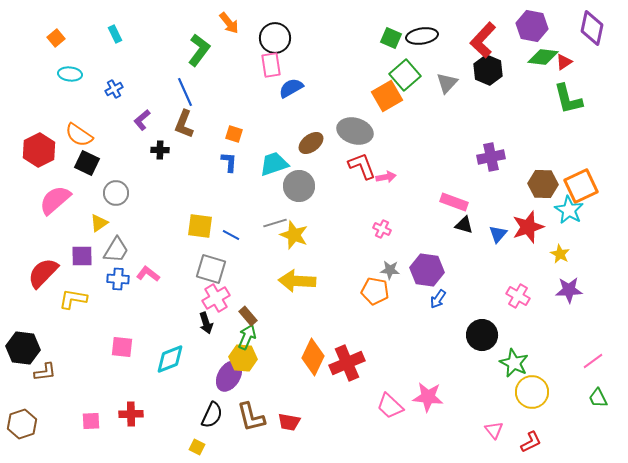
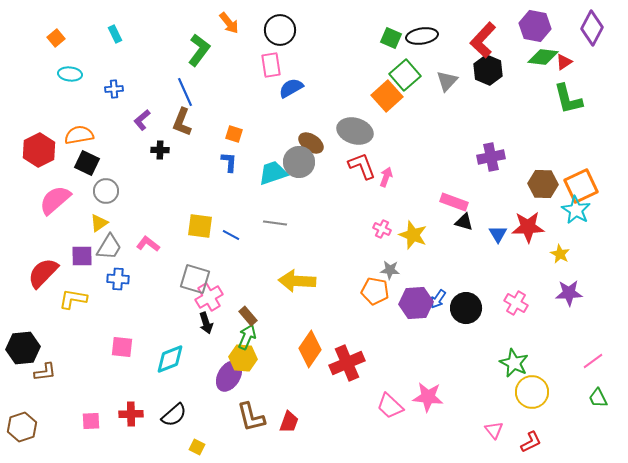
purple hexagon at (532, 26): moved 3 px right
purple diamond at (592, 28): rotated 16 degrees clockwise
black circle at (275, 38): moved 5 px right, 8 px up
gray triangle at (447, 83): moved 2 px up
blue cross at (114, 89): rotated 24 degrees clockwise
orange square at (387, 96): rotated 12 degrees counterclockwise
brown L-shape at (184, 124): moved 2 px left, 2 px up
orange semicircle at (79, 135): rotated 136 degrees clockwise
brown ellipse at (311, 143): rotated 70 degrees clockwise
cyan trapezoid at (274, 164): moved 1 px left, 9 px down
pink arrow at (386, 177): rotated 60 degrees counterclockwise
gray circle at (299, 186): moved 24 px up
gray circle at (116, 193): moved 10 px left, 2 px up
cyan star at (569, 210): moved 7 px right
gray line at (275, 223): rotated 25 degrees clockwise
black triangle at (464, 225): moved 3 px up
red star at (528, 227): rotated 16 degrees clockwise
blue triangle at (498, 234): rotated 12 degrees counterclockwise
yellow star at (294, 235): moved 119 px right
gray trapezoid at (116, 250): moved 7 px left, 3 px up
gray square at (211, 269): moved 16 px left, 10 px down
purple hexagon at (427, 270): moved 11 px left, 33 px down; rotated 12 degrees counterclockwise
pink L-shape at (148, 274): moved 30 px up
purple star at (569, 290): moved 3 px down
pink cross at (518, 296): moved 2 px left, 7 px down
pink cross at (216, 298): moved 7 px left, 1 px up
black circle at (482, 335): moved 16 px left, 27 px up
black hexagon at (23, 348): rotated 12 degrees counterclockwise
orange diamond at (313, 357): moved 3 px left, 8 px up; rotated 9 degrees clockwise
black semicircle at (212, 415): moved 38 px left; rotated 24 degrees clockwise
red trapezoid at (289, 422): rotated 80 degrees counterclockwise
brown hexagon at (22, 424): moved 3 px down
